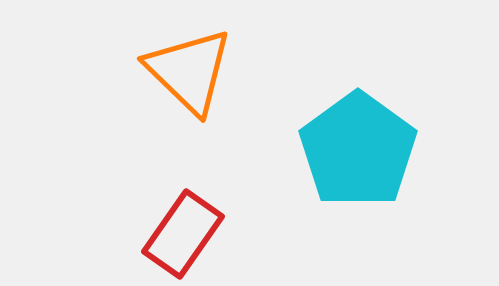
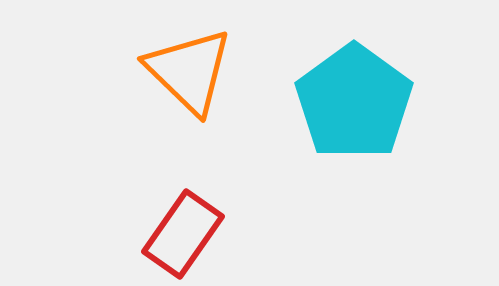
cyan pentagon: moved 4 px left, 48 px up
